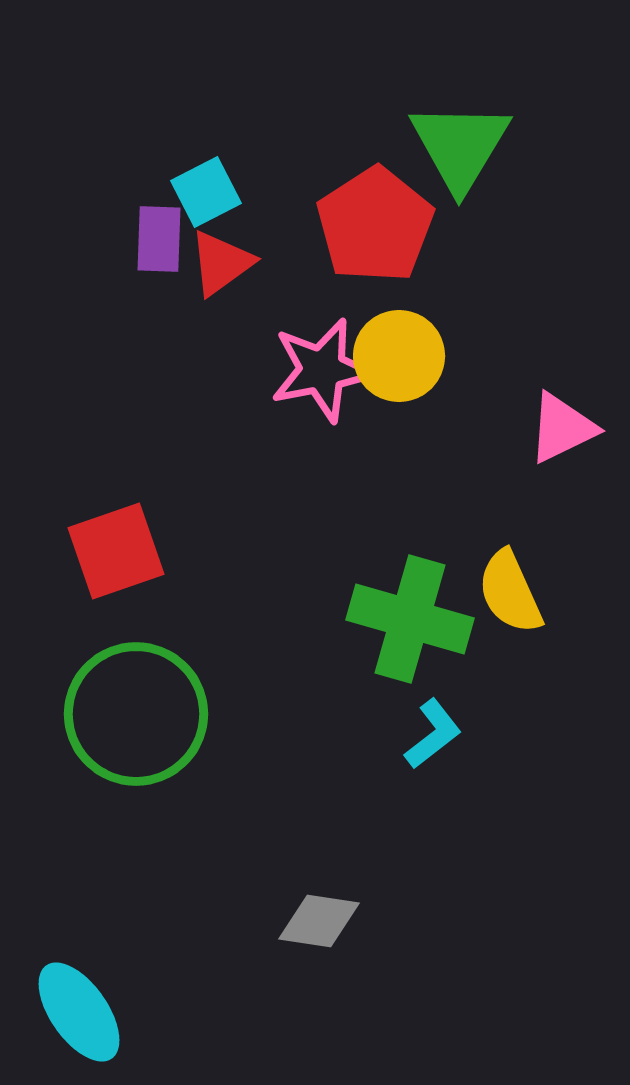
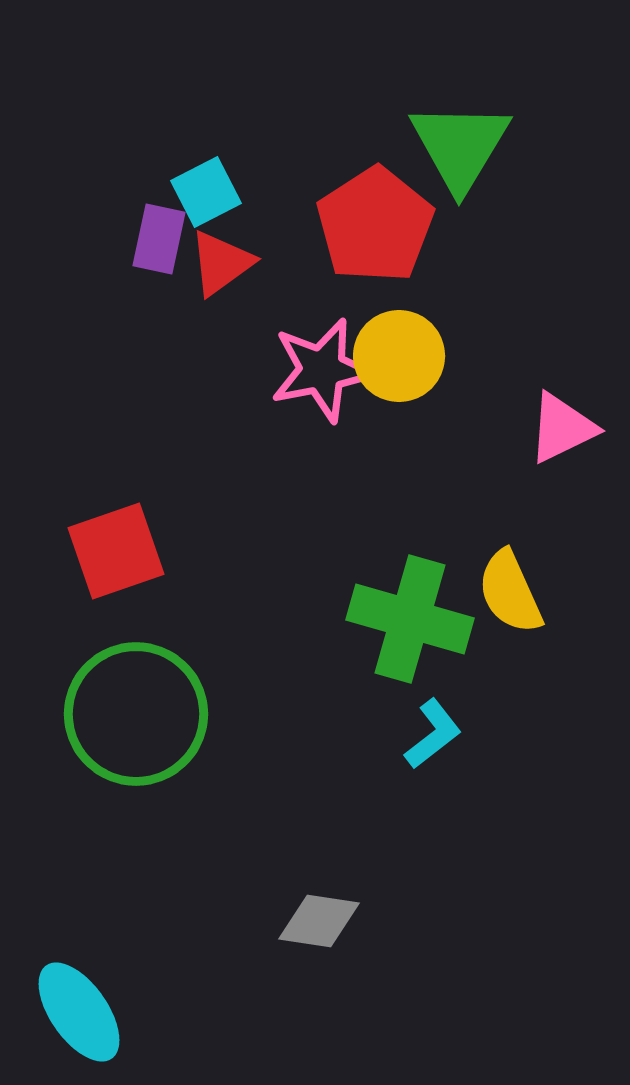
purple rectangle: rotated 10 degrees clockwise
